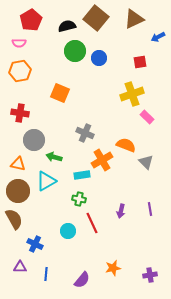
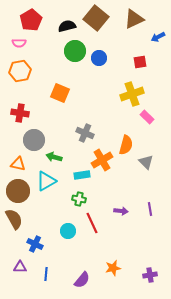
orange semicircle: rotated 84 degrees clockwise
purple arrow: rotated 96 degrees counterclockwise
